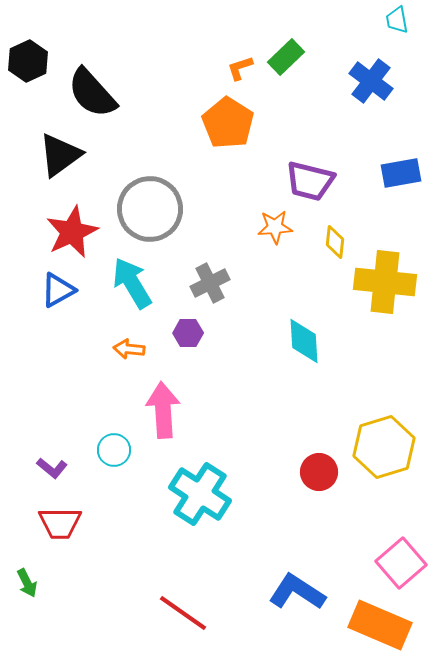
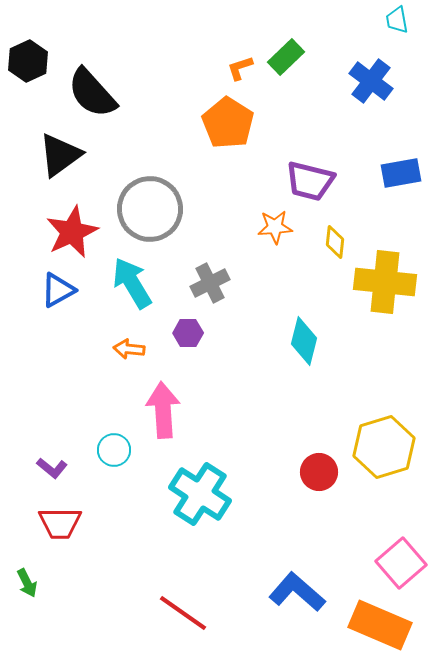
cyan diamond: rotated 18 degrees clockwise
blue L-shape: rotated 8 degrees clockwise
